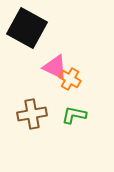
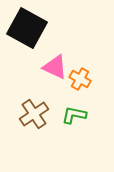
orange cross: moved 10 px right
brown cross: moved 2 px right; rotated 24 degrees counterclockwise
